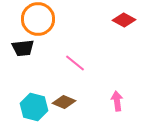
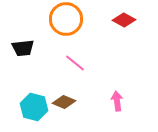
orange circle: moved 28 px right
